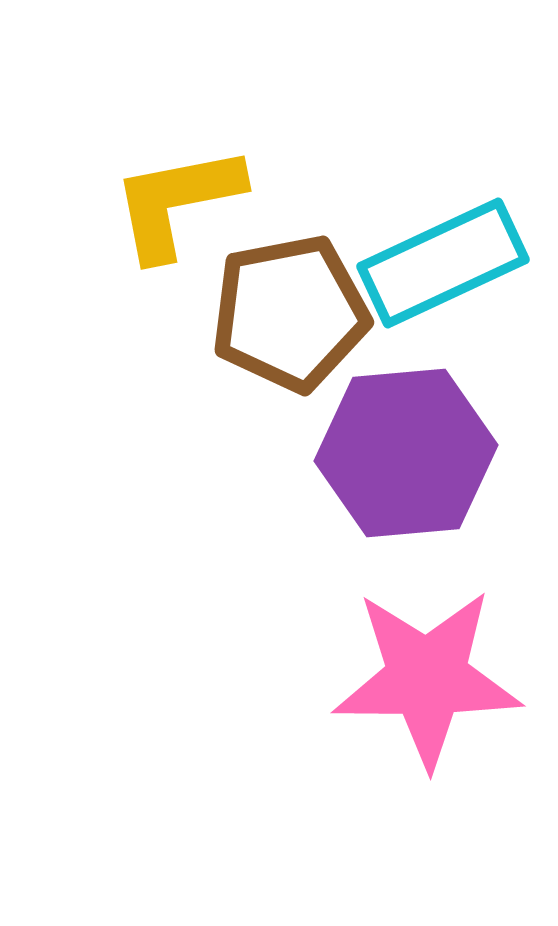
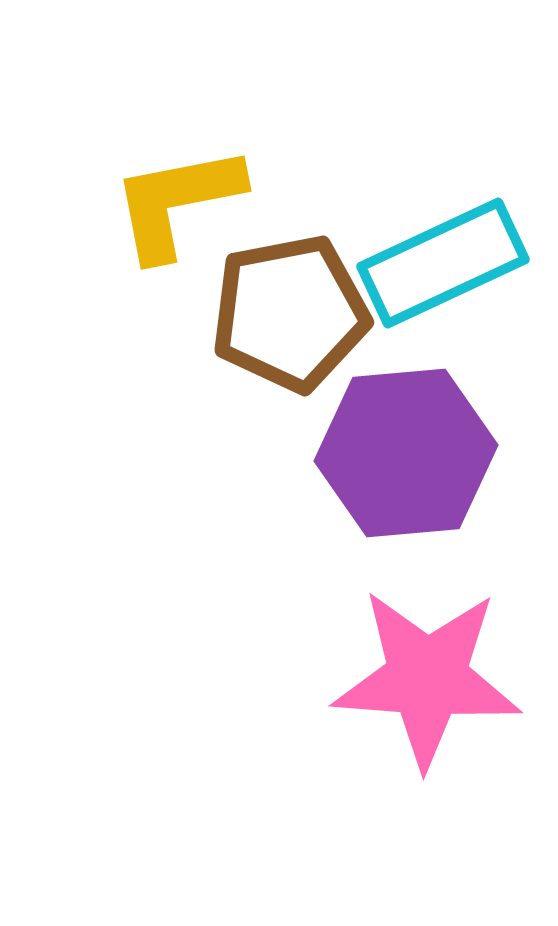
pink star: rotated 4 degrees clockwise
